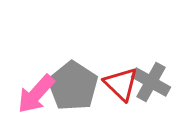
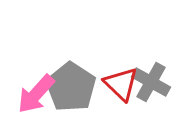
gray pentagon: moved 2 px left, 1 px down
